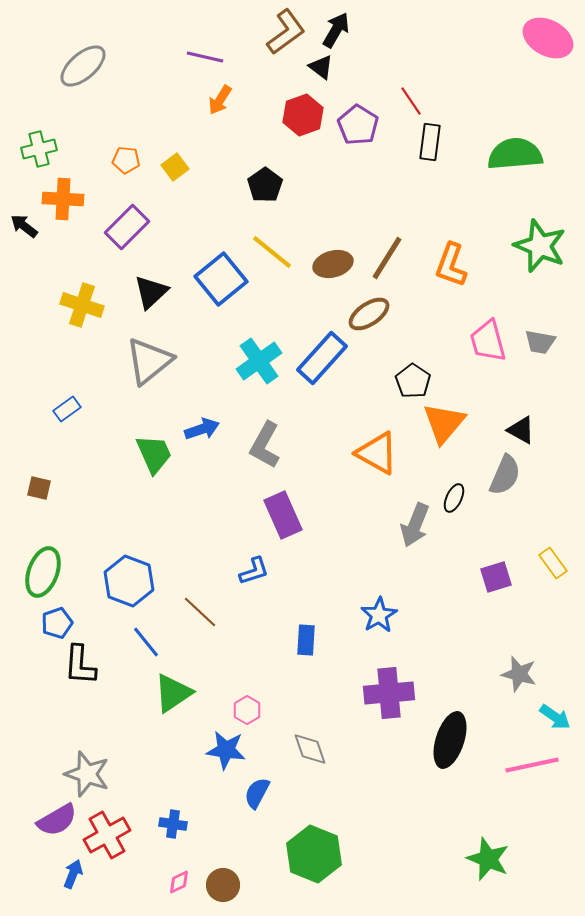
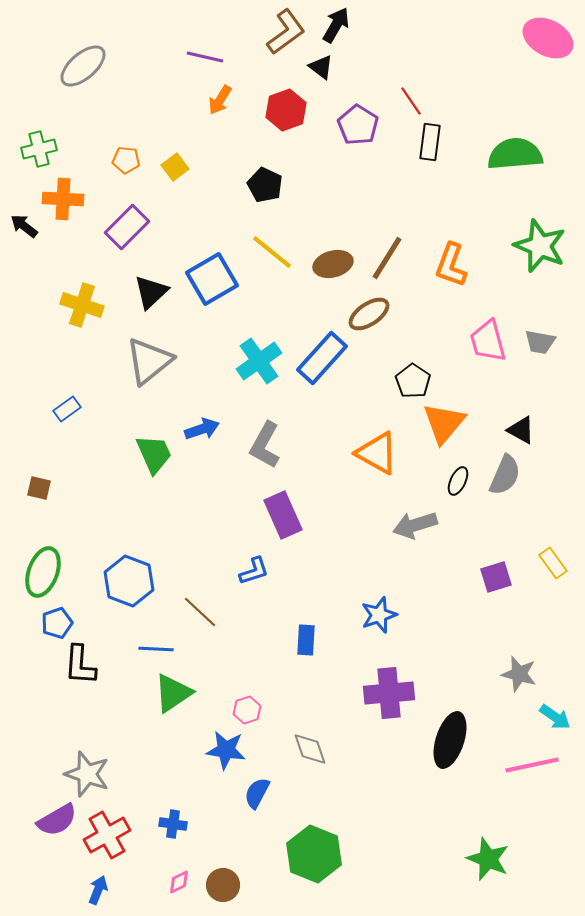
black arrow at (336, 30): moved 5 px up
red hexagon at (303, 115): moved 17 px left, 5 px up
black pentagon at (265, 185): rotated 12 degrees counterclockwise
blue square at (221, 279): moved 9 px left; rotated 9 degrees clockwise
black ellipse at (454, 498): moved 4 px right, 17 px up
gray arrow at (415, 525): rotated 51 degrees clockwise
blue star at (379, 615): rotated 12 degrees clockwise
blue line at (146, 642): moved 10 px right, 7 px down; rotated 48 degrees counterclockwise
pink hexagon at (247, 710): rotated 12 degrees clockwise
blue arrow at (73, 874): moved 25 px right, 16 px down
